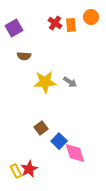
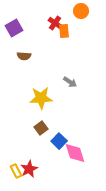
orange circle: moved 10 px left, 6 px up
orange rectangle: moved 7 px left, 6 px down
yellow star: moved 4 px left, 16 px down
